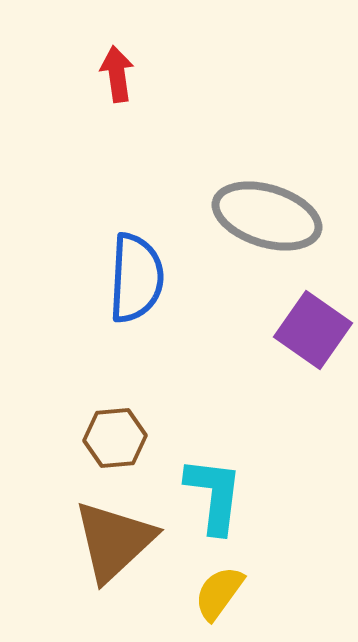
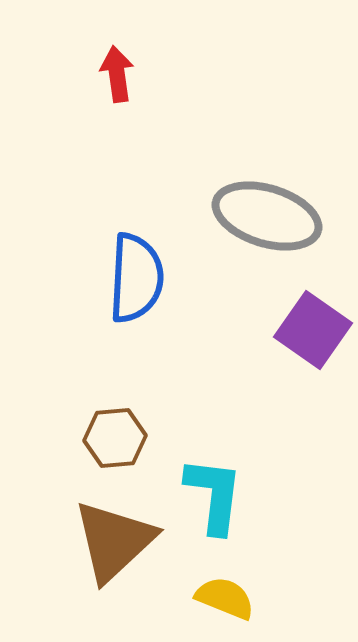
yellow semicircle: moved 6 px right, 5 px down; rotated 76 degrees clockwise
